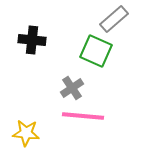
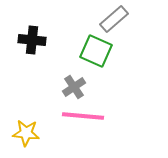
gray cross: moved 2 px right, 1 px up
